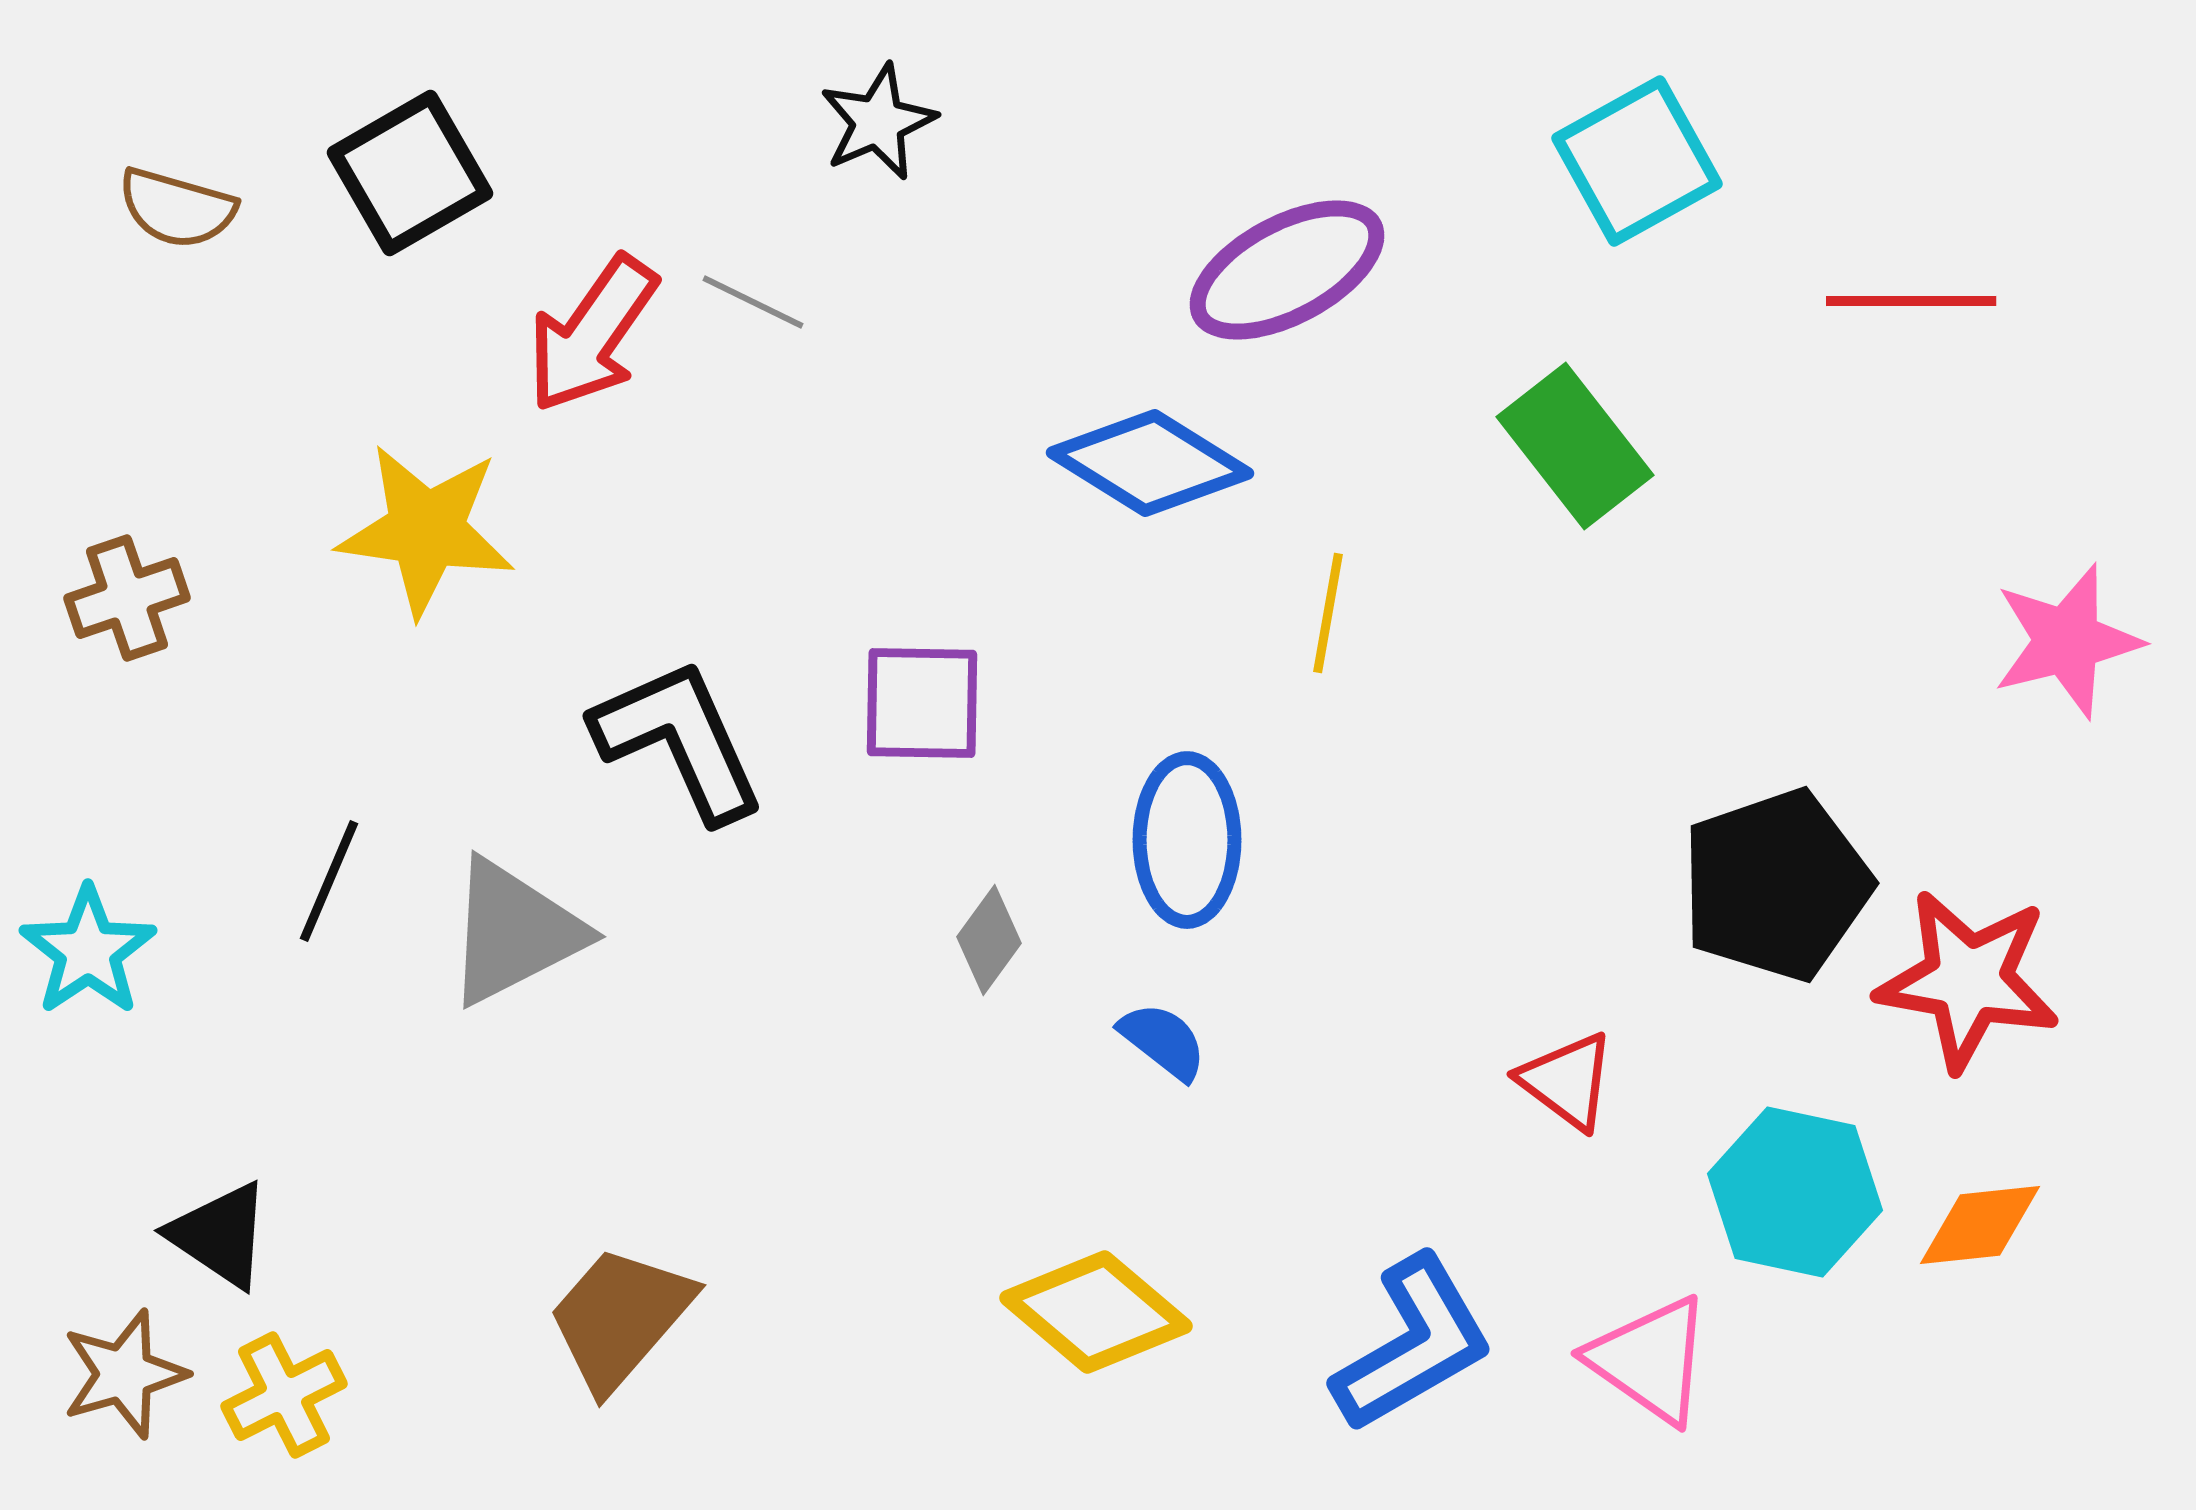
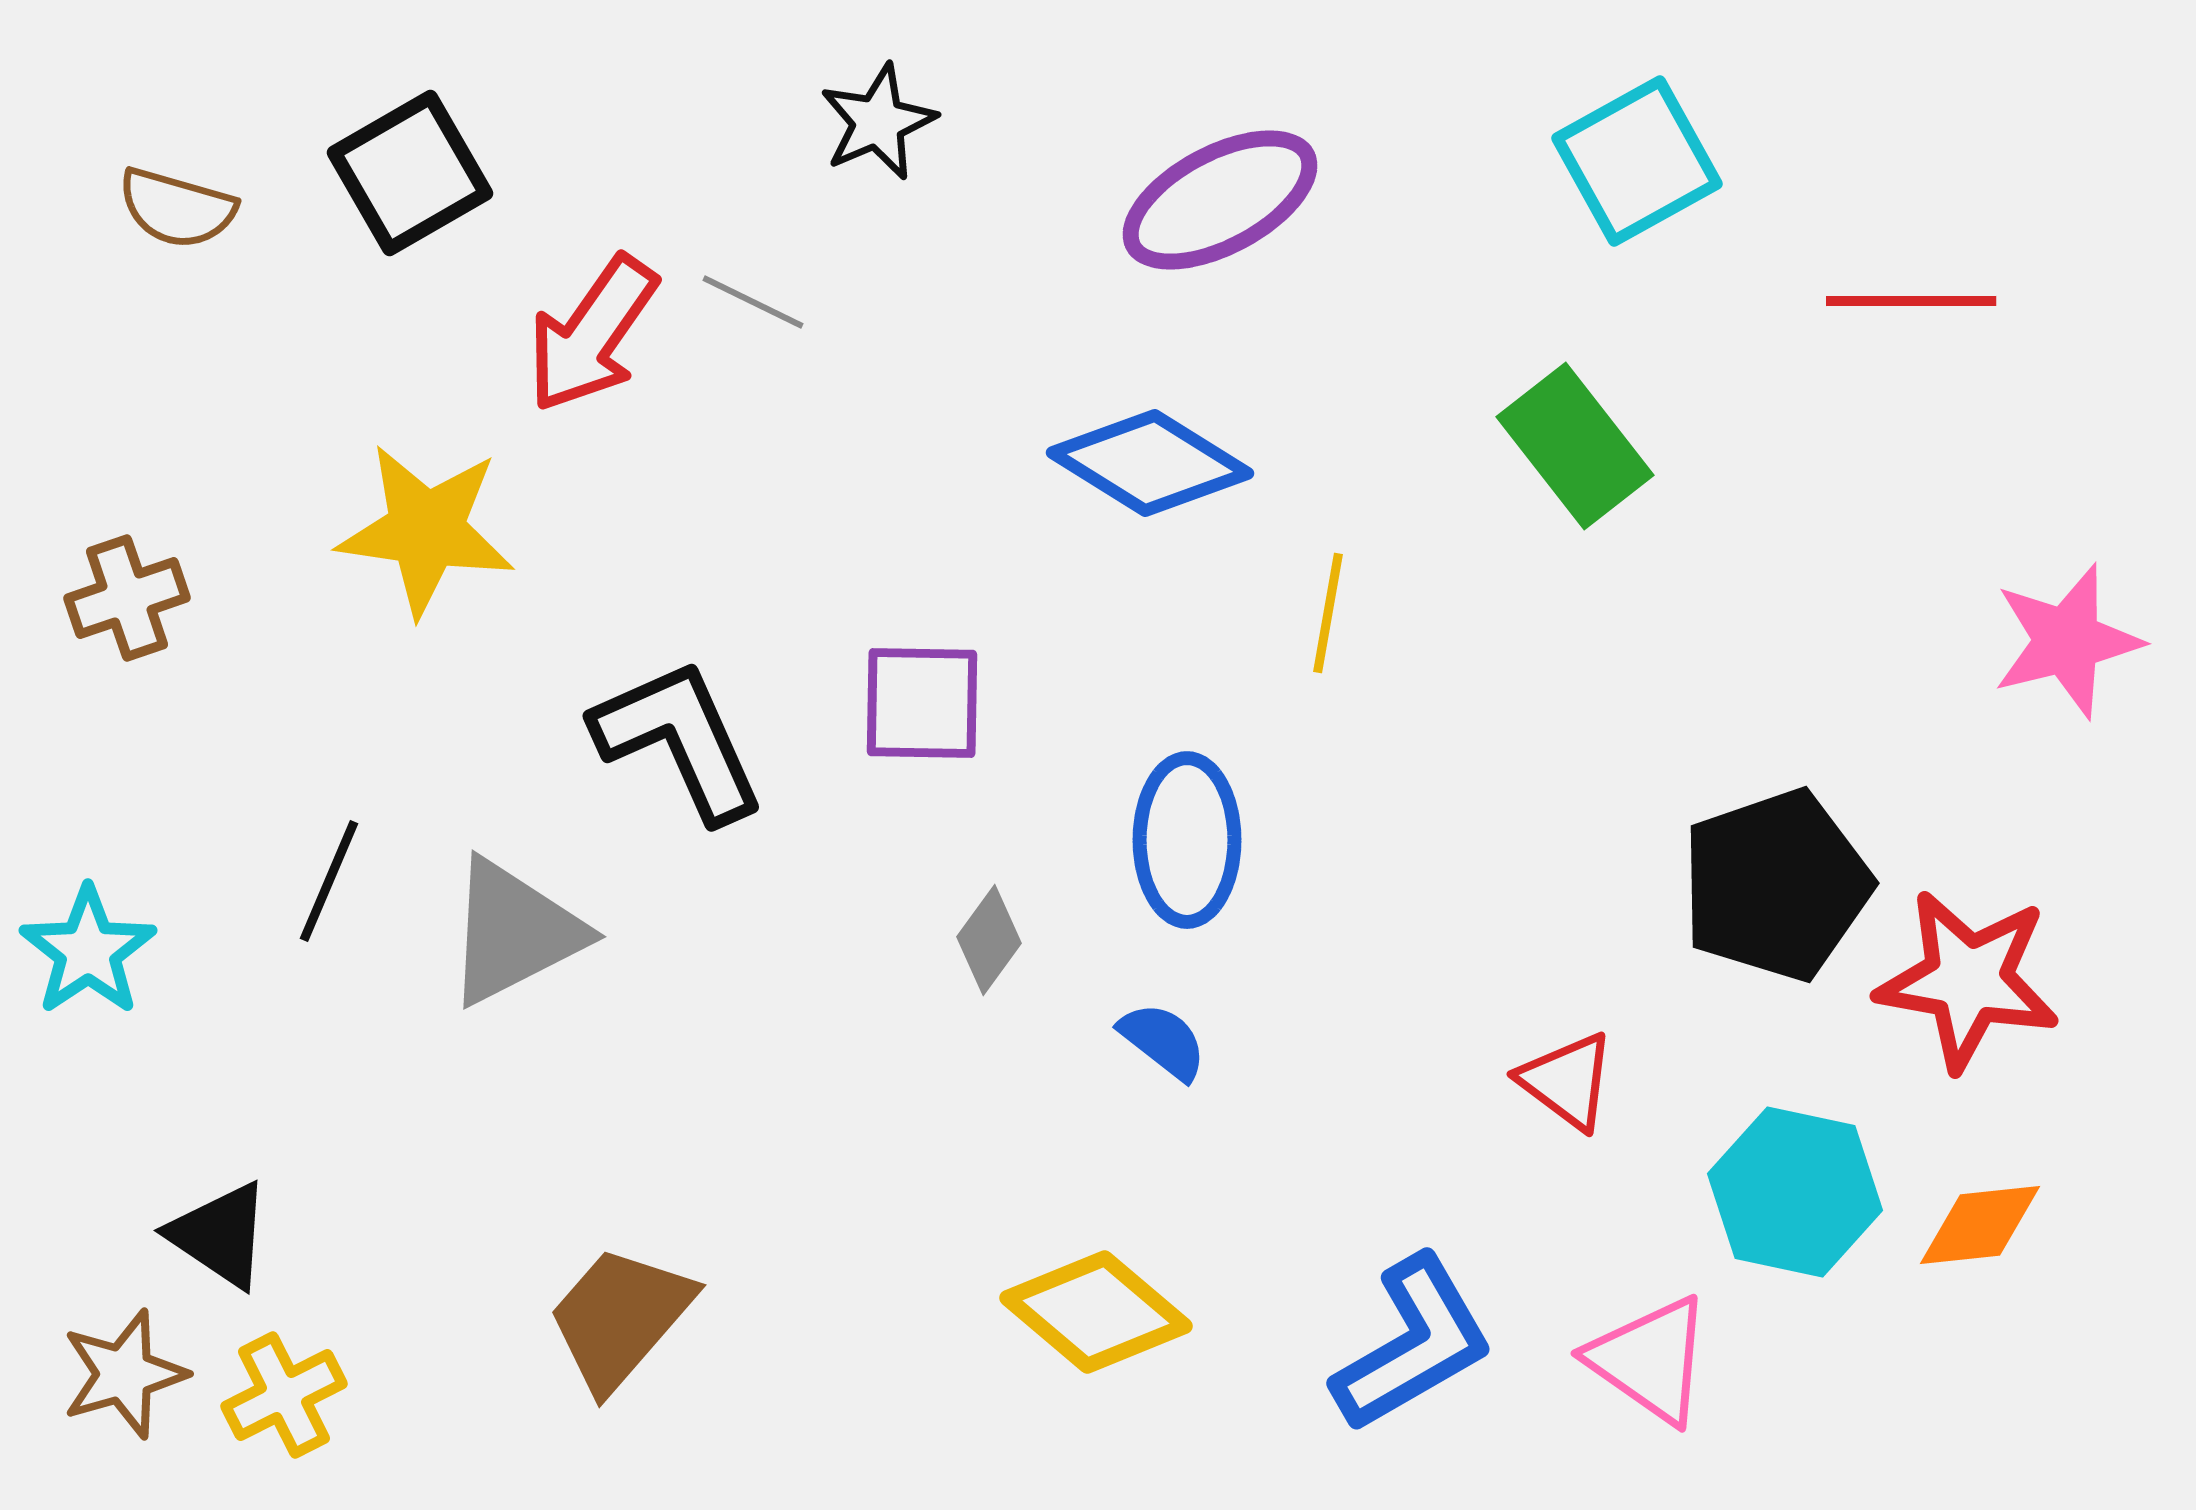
purple ellipse: moved 67 px left, 70 px up
